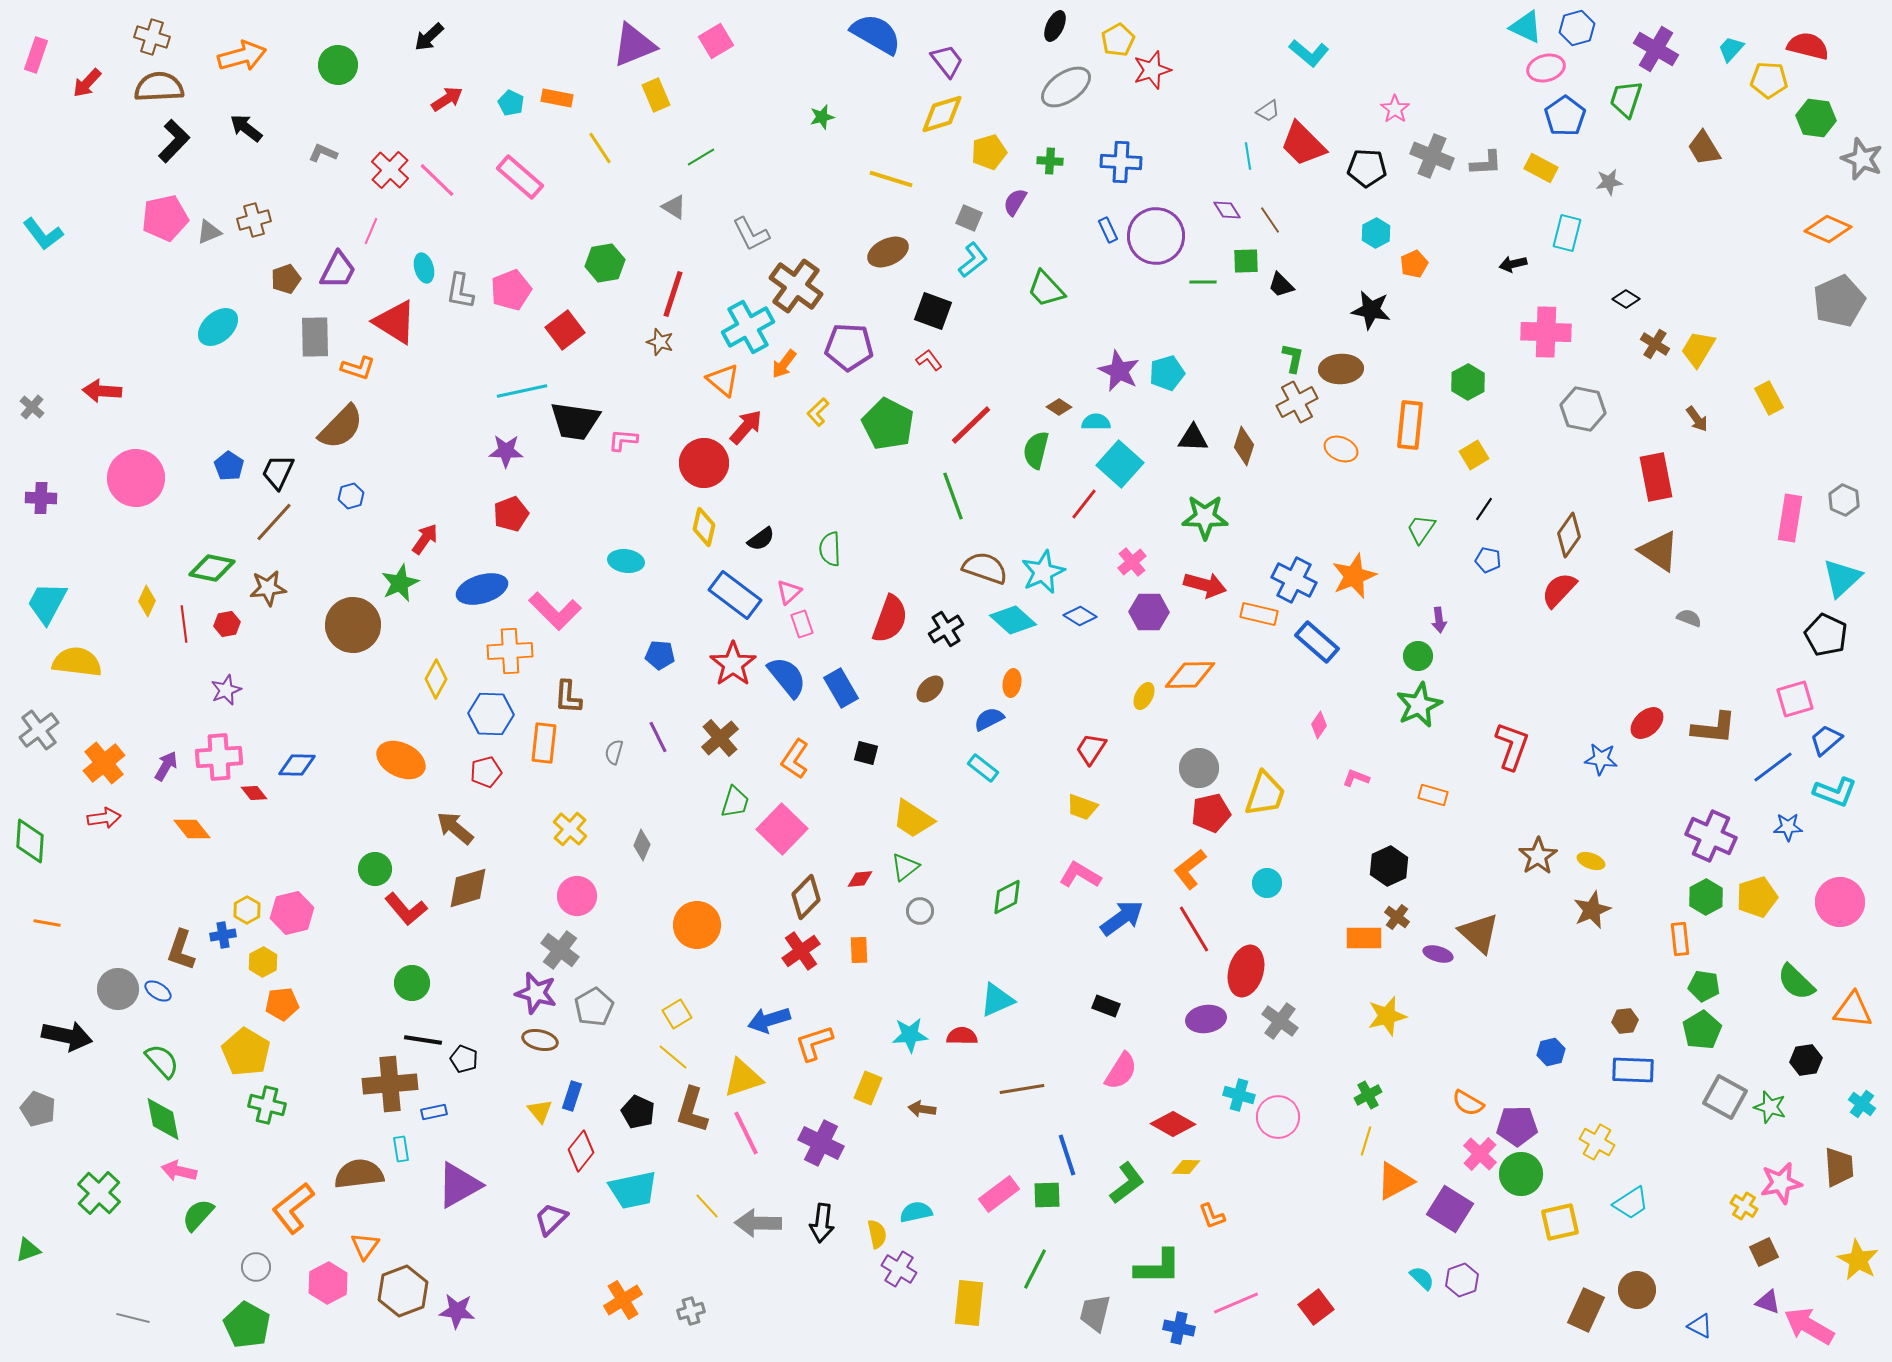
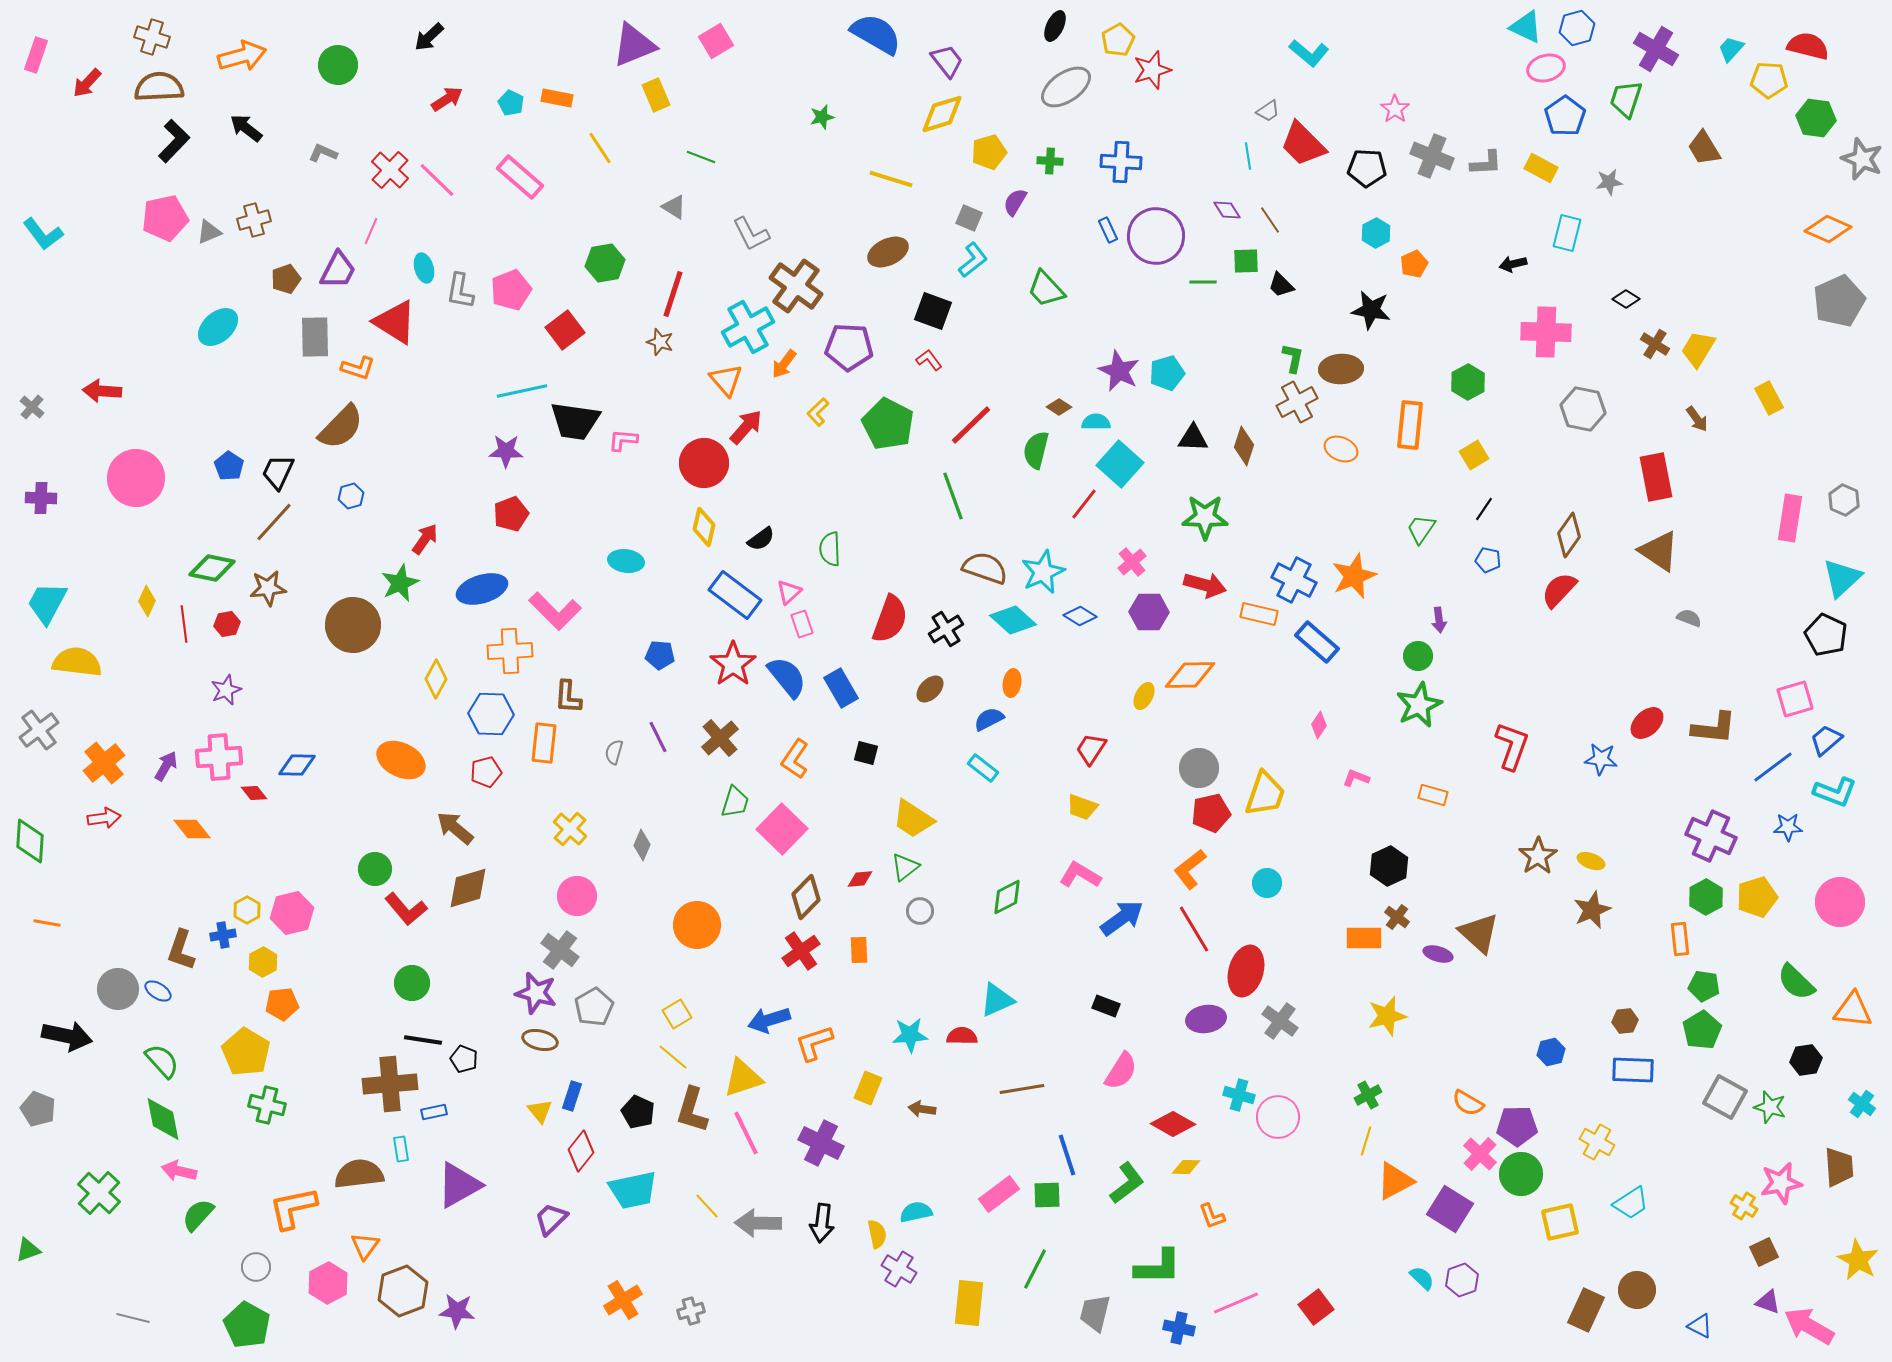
green line at (701, 157): rotated 52 degrees clockwise
orange triangle at (723, 380): moved 3 px right; rotated 9 degrees clockwise
orange L-shape at (293, 1208): rotated 26 degrees clockwise
